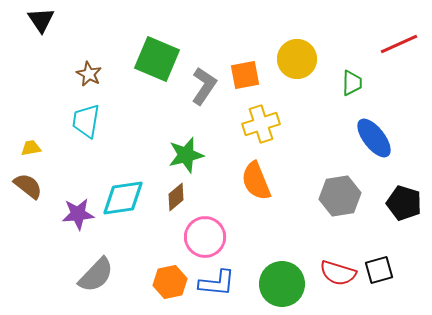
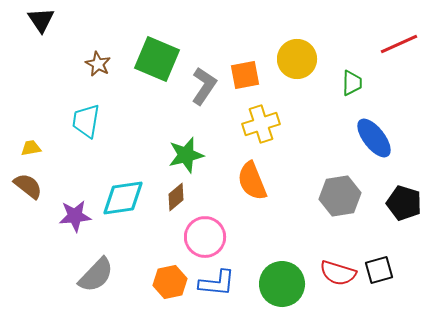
brown star: moved 9 px right, 10 px up
orange semicircle: moved 4 px left
purple star: moved 3 px left, 2 px down
